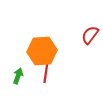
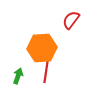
red semicircle: moved 19 px left, 15 px up
orange hexagon: moved 3 px up
